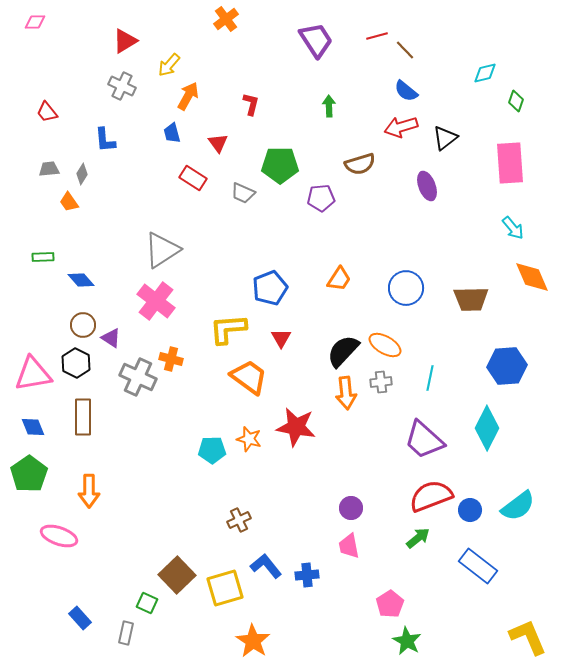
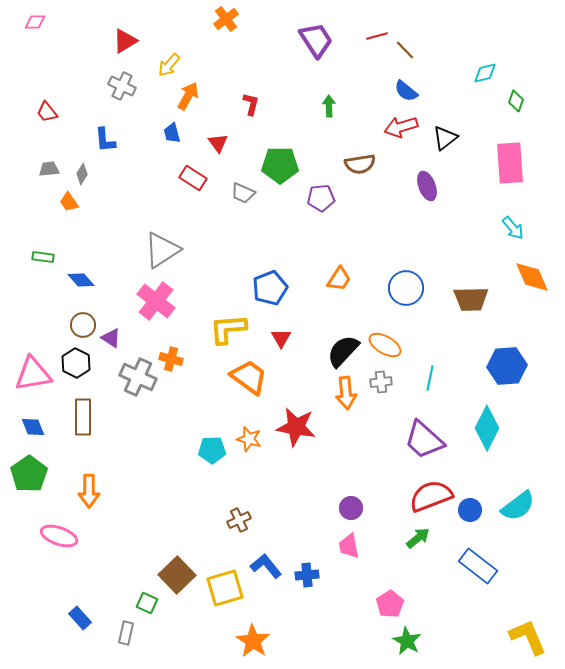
brown semicircle at (360, 164): rotated 8 degrees clockwise
green rectangle at (43, 257): rotated 10 degrees clockwise
